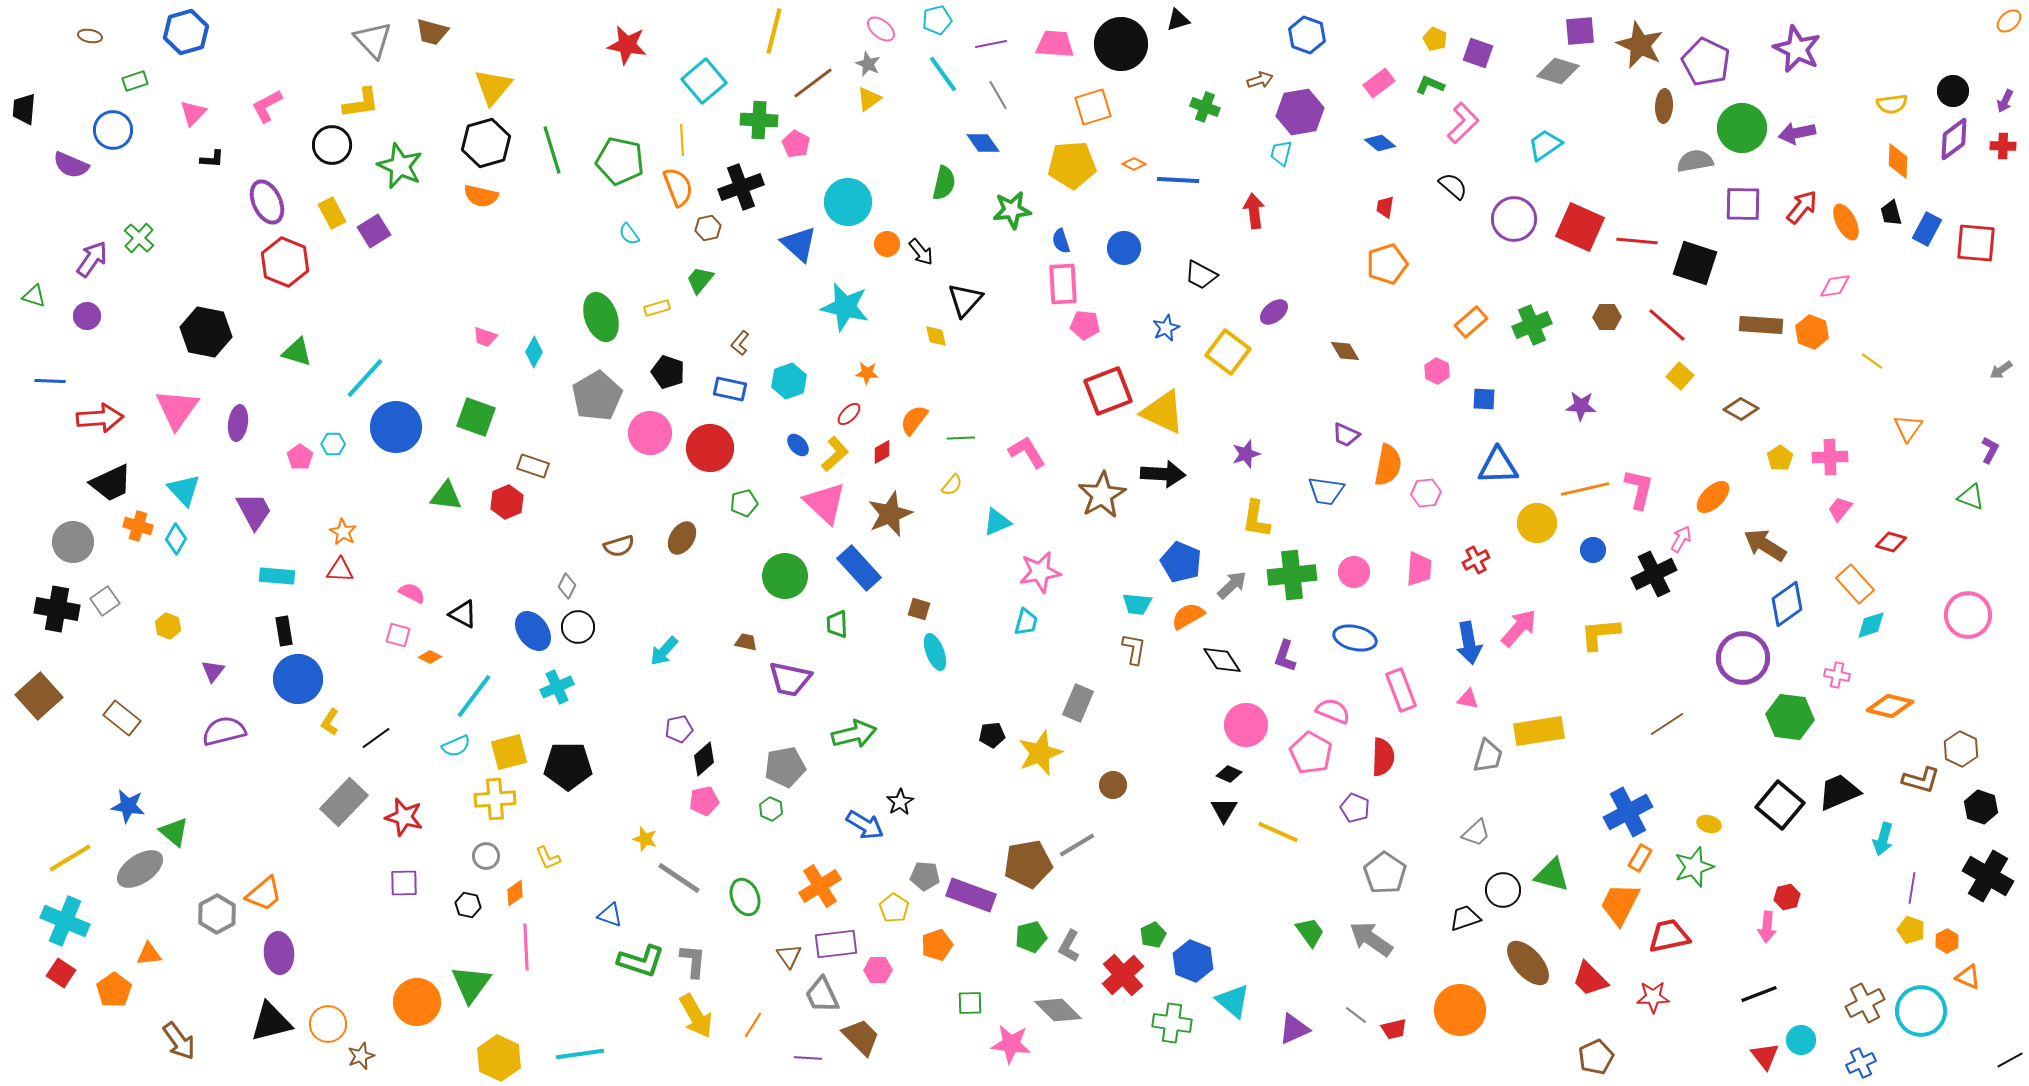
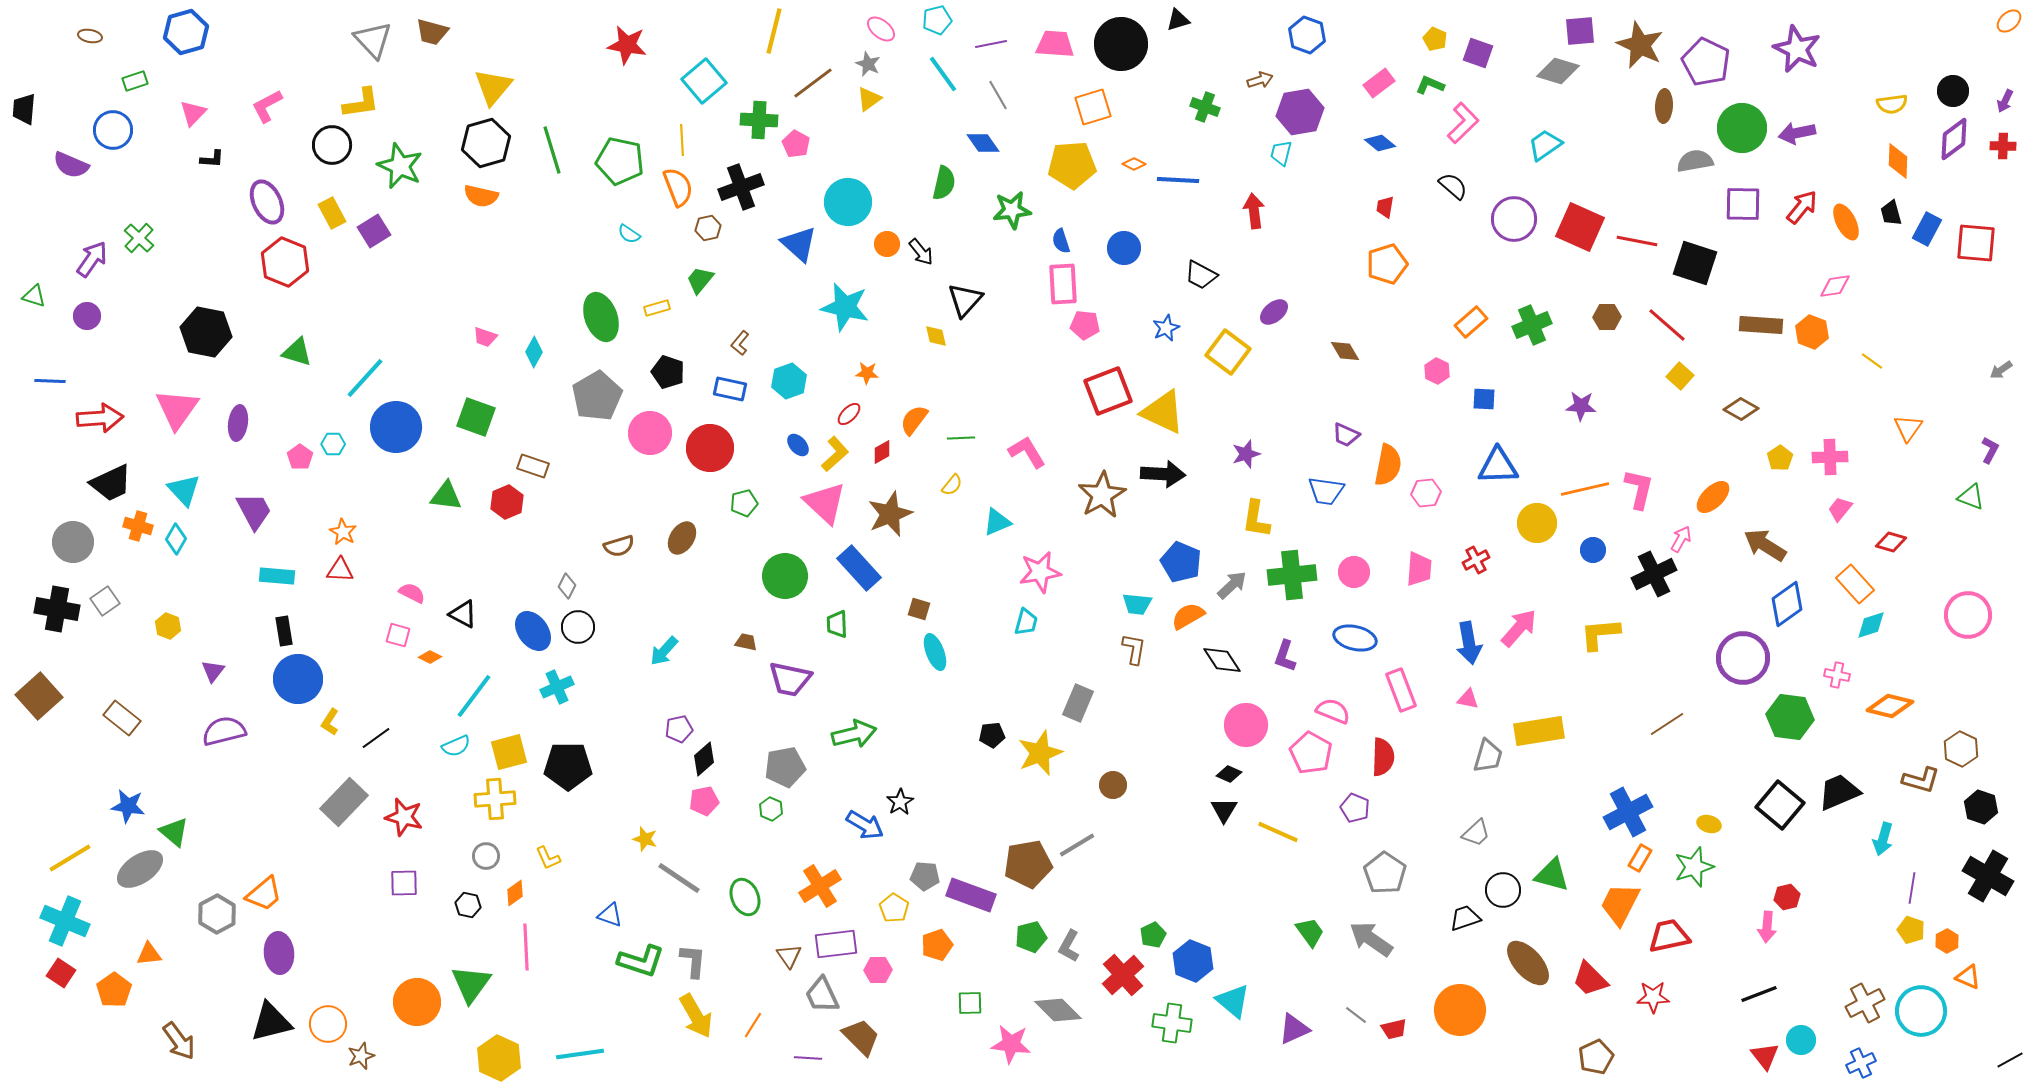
cyan semicircle at (629, 234): rotated 20 degrees counterclockwise
red line at (1637, 241): rotated 6 degrees clockwise
